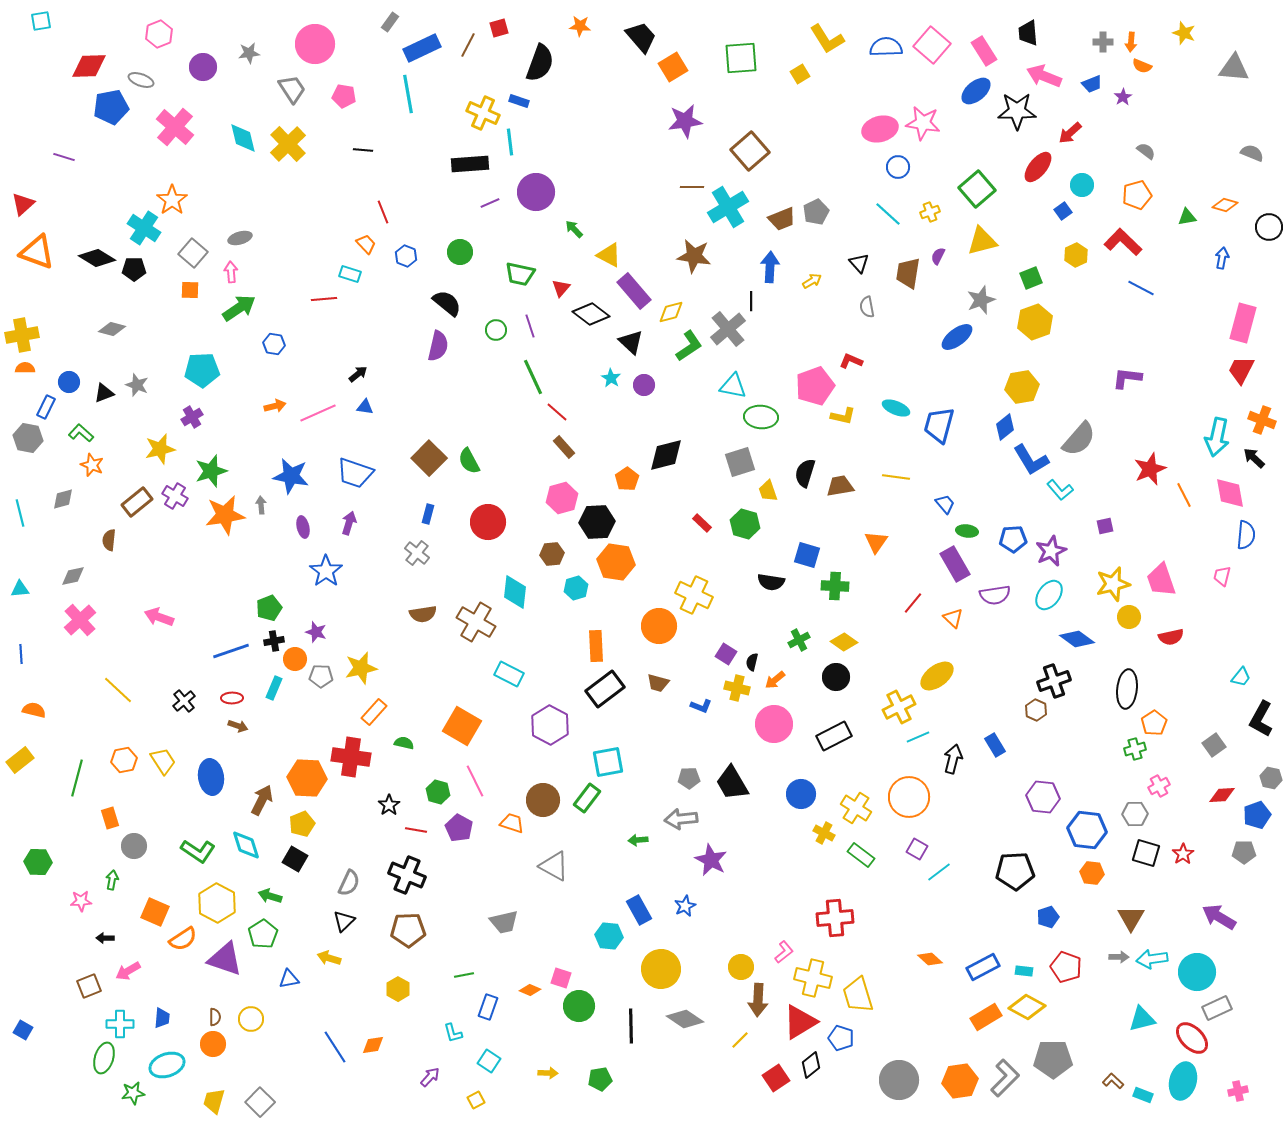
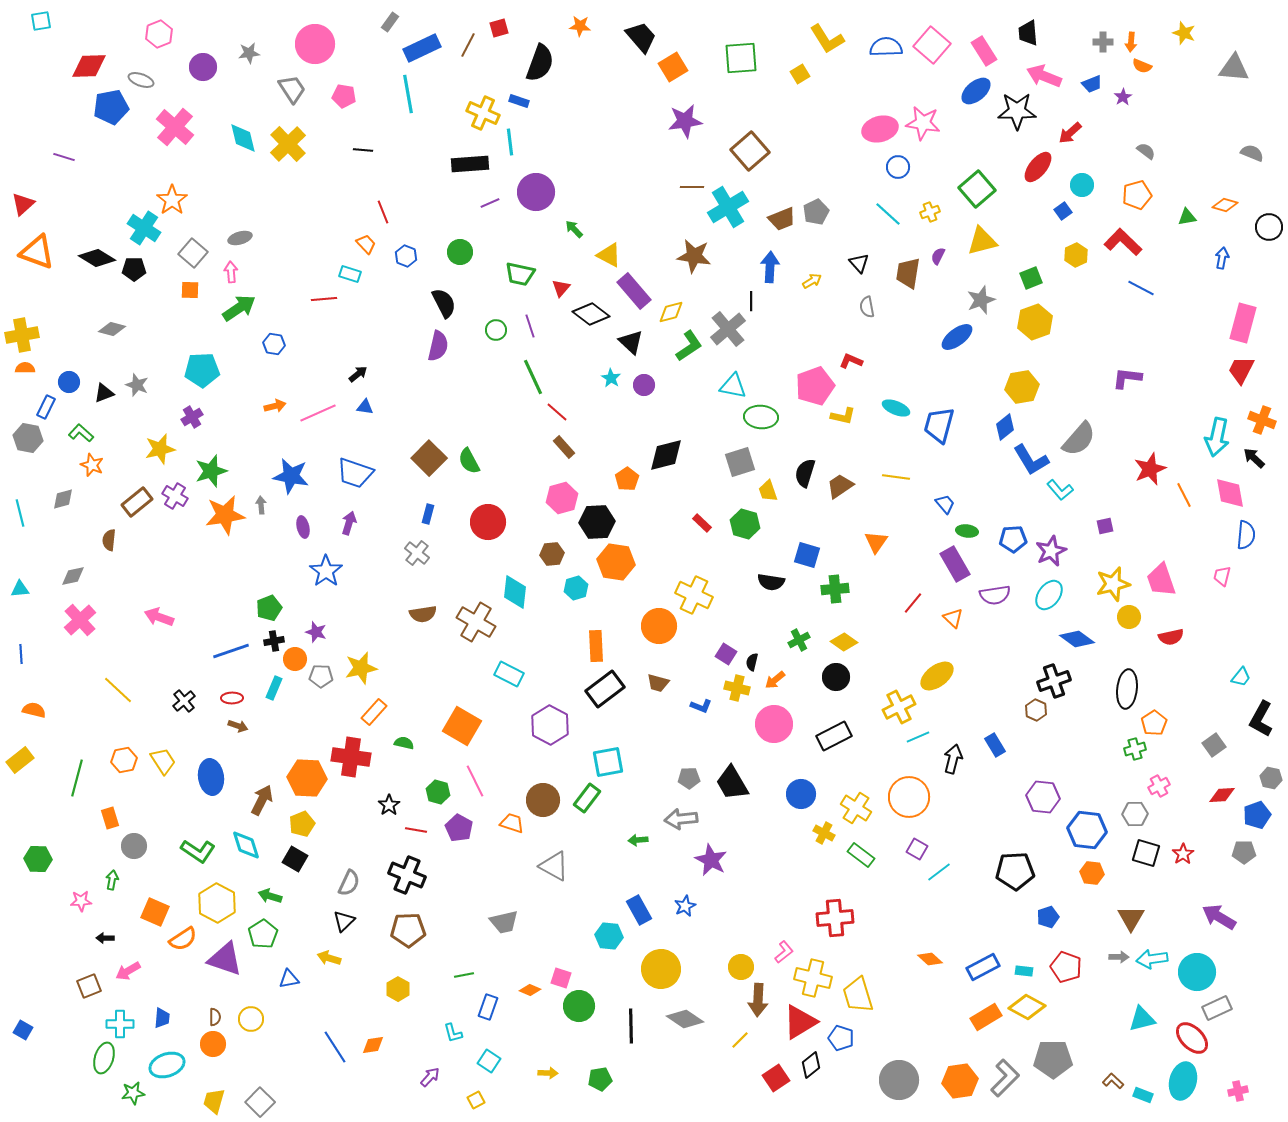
black semicircle at (447, 303): moved 3 px left; rotated 24 degrees clockwise
brown trapezoid at (840, 486): rotated 24 degrees counterclockwise
green cross at (835, 586): moved 3 px down; rotated 8 degrees counterclockwise
green hexagon at (38, 862): moved 3 px up
